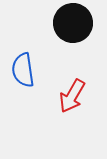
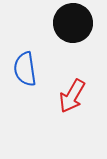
blue semicircle: moved 2 px right, 1 px up
